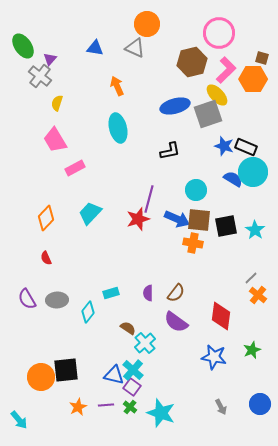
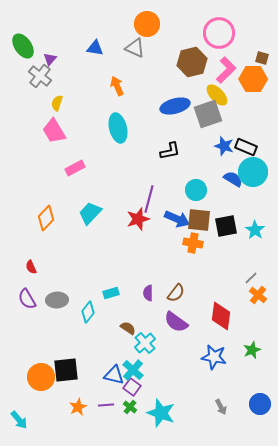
pink trapezoid at (55, 140): moved 1 px left, 9 px up
red semicircle at (46, 258): moved 15 px left, 9 px down
